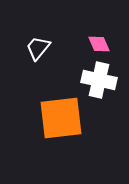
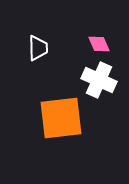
white trapezoid: rotated 140 degrees clockwise
white cross: rotated 12 degrees clockwise
